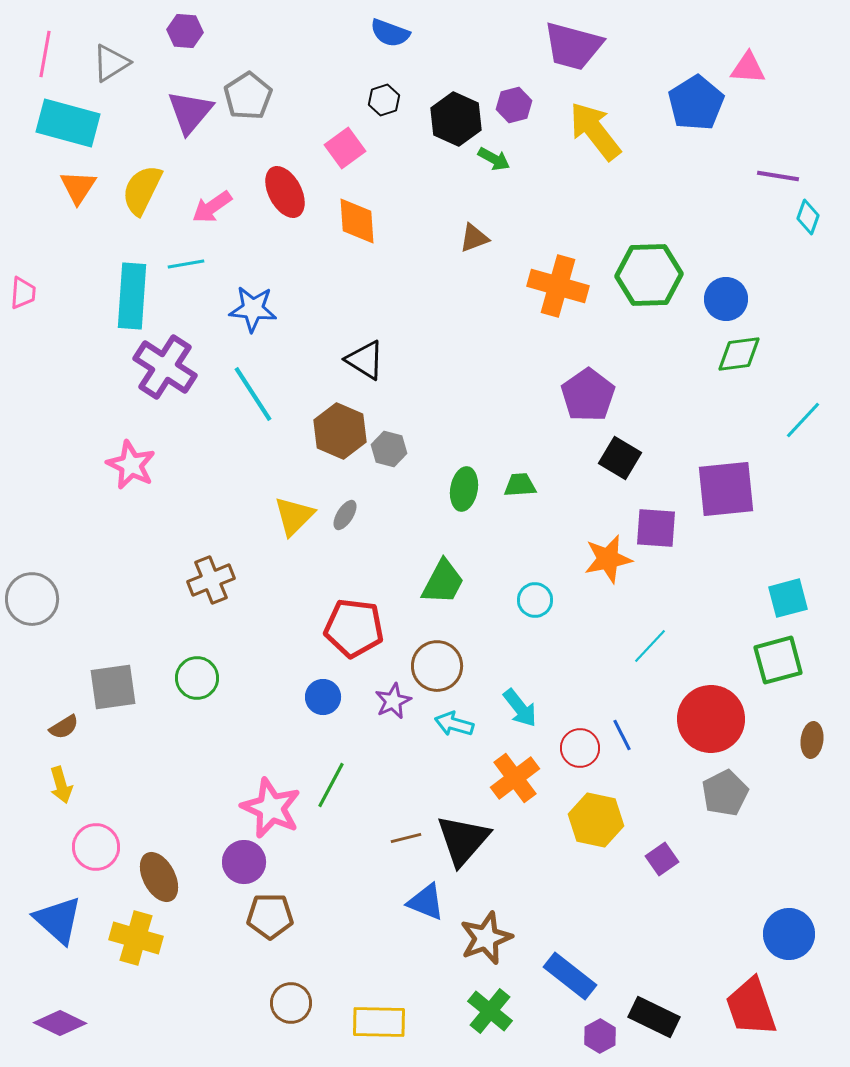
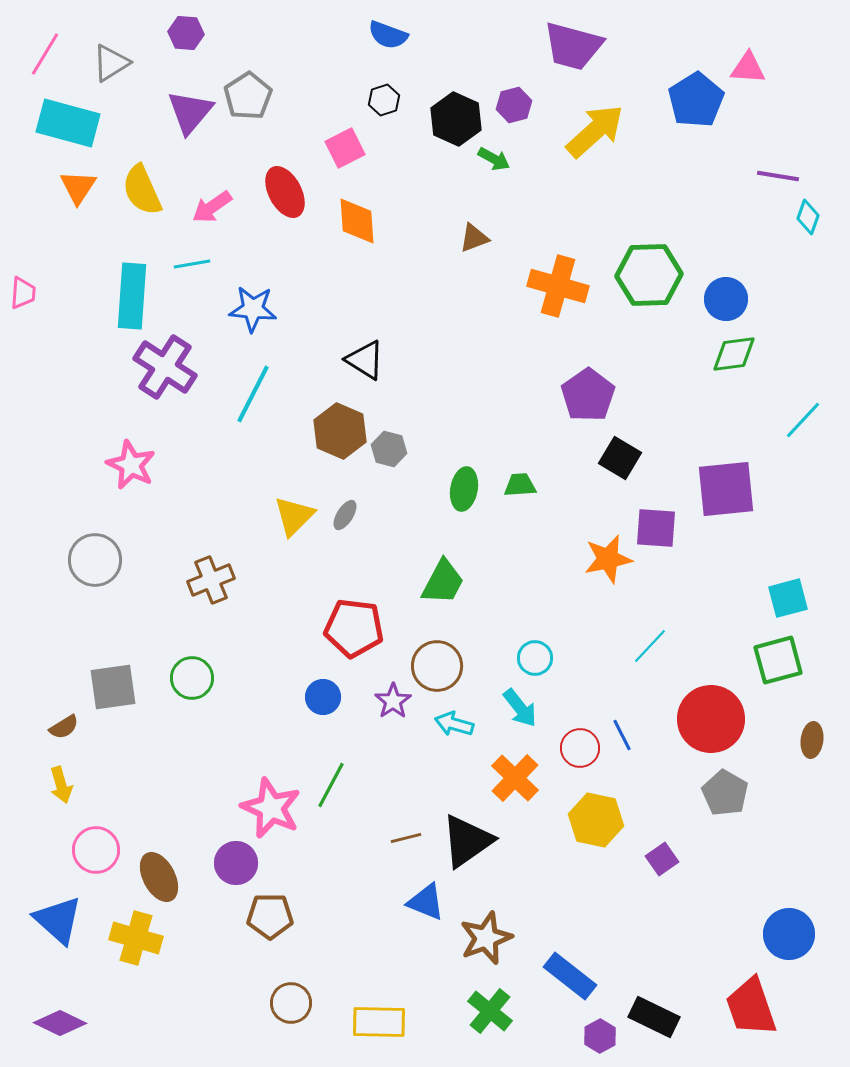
purple hexagon at (185, 31): moved 1 px right, 2 px down
blue semicircle at (390, 33): moved 2 px left, 2 px down
pink line at (45, 54): rotated 21 degrees clockwise
blue pentagon at (696, 103): moved 3 px up
yellow arrow at (595, 131): rotated 86 degrees clockwise
pink square at (345, 148): rotated 9 degrees clockwise
yellow semicircle at (142, 190): rotated 50 degrees counterclockwise
cyan line at (186, 264): moved 6 px right
green diamond at (739, 354): moved 5 px left
cyan line at (253, 394): rotated 60 degrees clockwise
gray circle at (32, 599): moved 63 px right, 39 px up
cyan circle at (535, 600): moved 58 px down
green circle at (197, 678): moved 5 px left
purple star at (393, 701): rotated 9 degrees counterclockwise
orange cross at (515, 778): rotated 9 degrees counterclockwise
gray pentagon at (725, 793): rotated 15 degrees counterclockwise
black triangle at (463, 840): moved 4 px right, 1 px down; rotated 14 degrees clockwise
pink circle at (96, 847): moved 3 px down
purple circle at (244, 862): moved 8 px left, 1 px down
